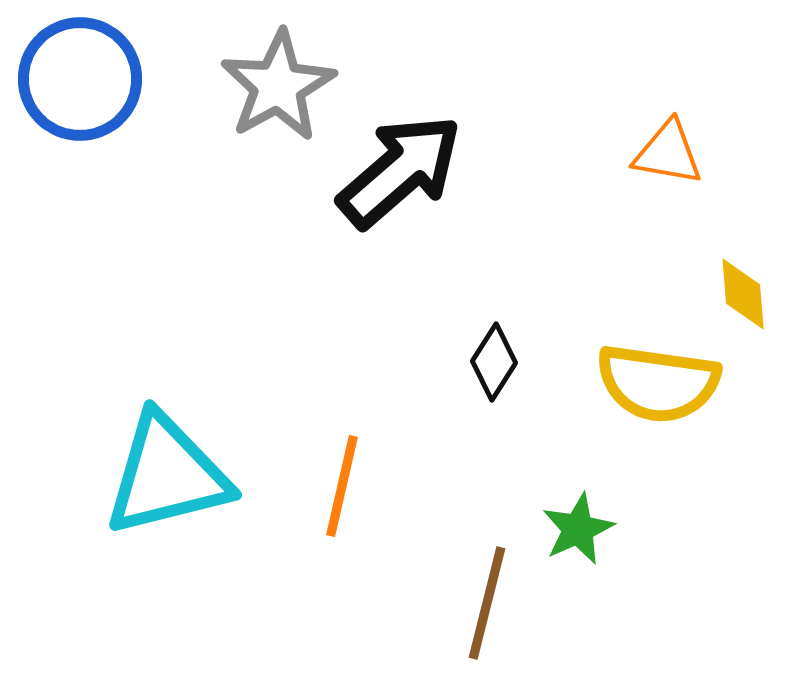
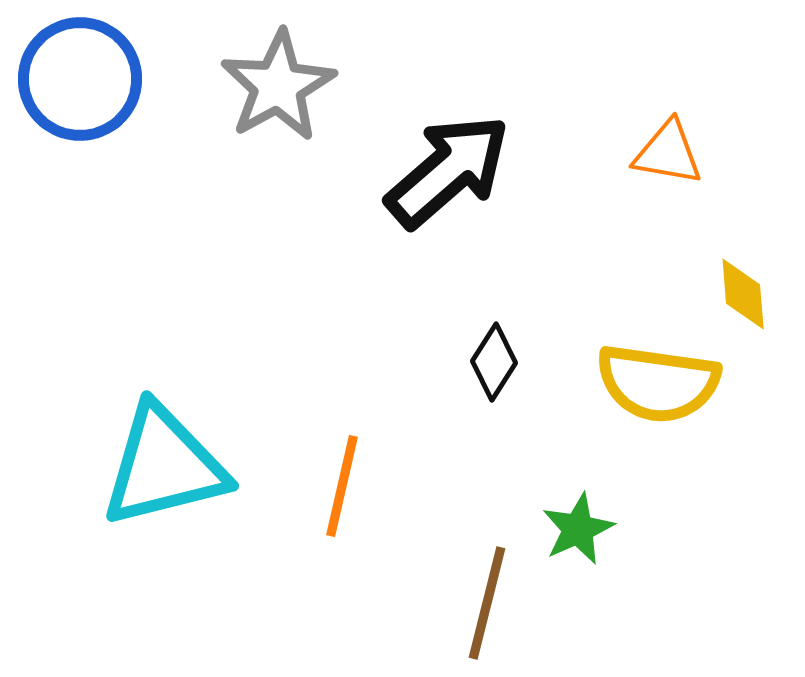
black arrow: moved 48 px right
cyan triangle: moved 3 px left, 9 px up
